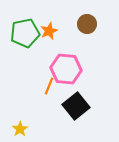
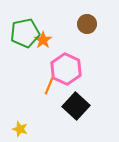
orange star: moved 6 px left, 9 px down; rotated 12 degrees counterclockwise
pink hexagon: rotated 20 degrees clockwise
black square: rotated 8 degrees counterclockwise
yellow star: rotated 21 degrees counterclockwise
